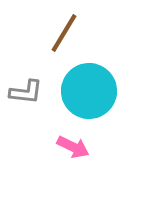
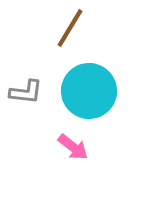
brown line: moved 6 px right, 5 px up
pink arrow: rotated 12 degrees clockwise
